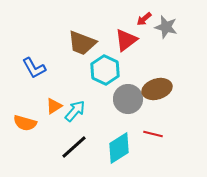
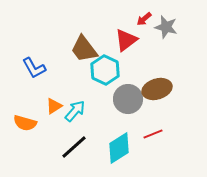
brown trapezoid: moved 2 px right, 6 px down; rotated 32 degrees clockwise
red line: rotated 36 degrees counterclockwise
